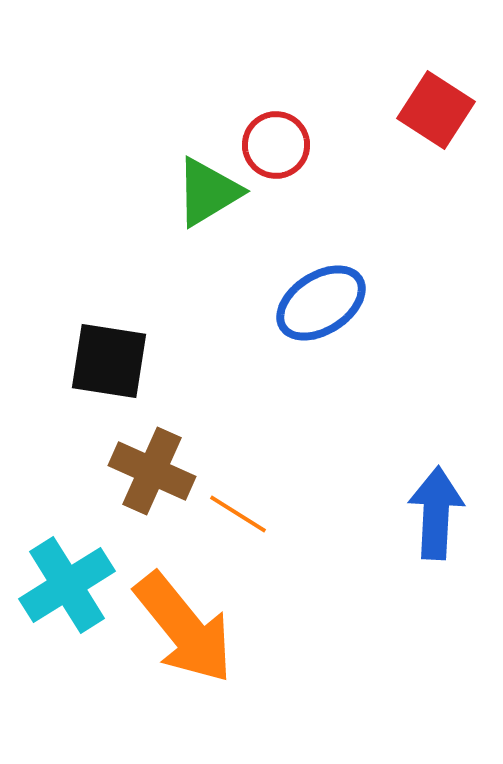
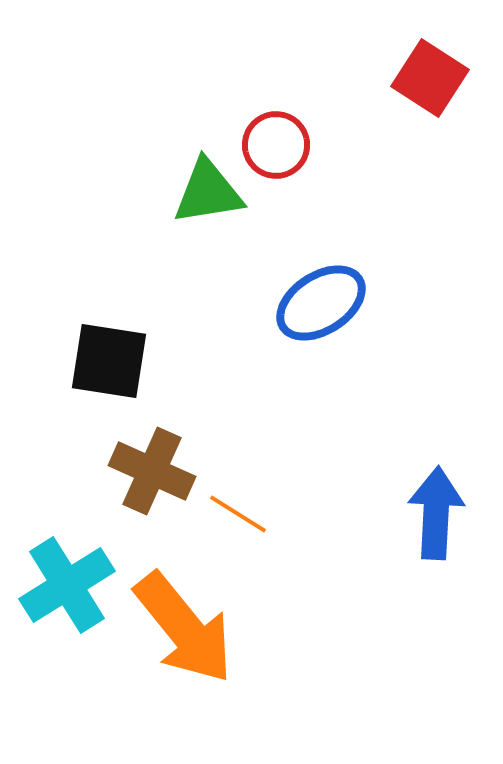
red square: moved 6 px left, 32 px up
green triangle: rotated 22 degrees clockwise
